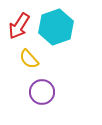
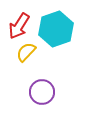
cyan hexagon: moved 2 px down
yellow semicircle: moved 3 px left, 7 px up; rotated 85 degrees clockwise
